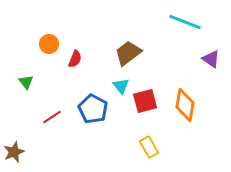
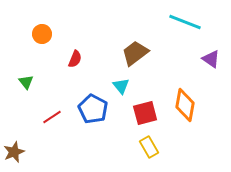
orange circle: moved 7 px left, 10 px up
brown trapezoid: moved 7 px right
red square: moved 12 px down
